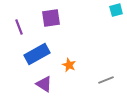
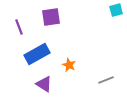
purple square: moved 1 px up
